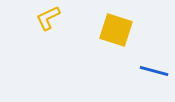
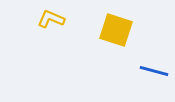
yellow L-shape: moved 3 px right, 1 px down; rotated 48 degrees clockwise
